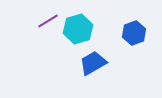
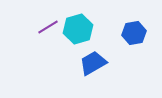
purple line: moved 6 px down
blue hexagon: rotated 10 degrees clockwise
